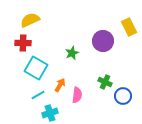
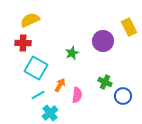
cyan cross: rotated 21 degrees counterclockwise
